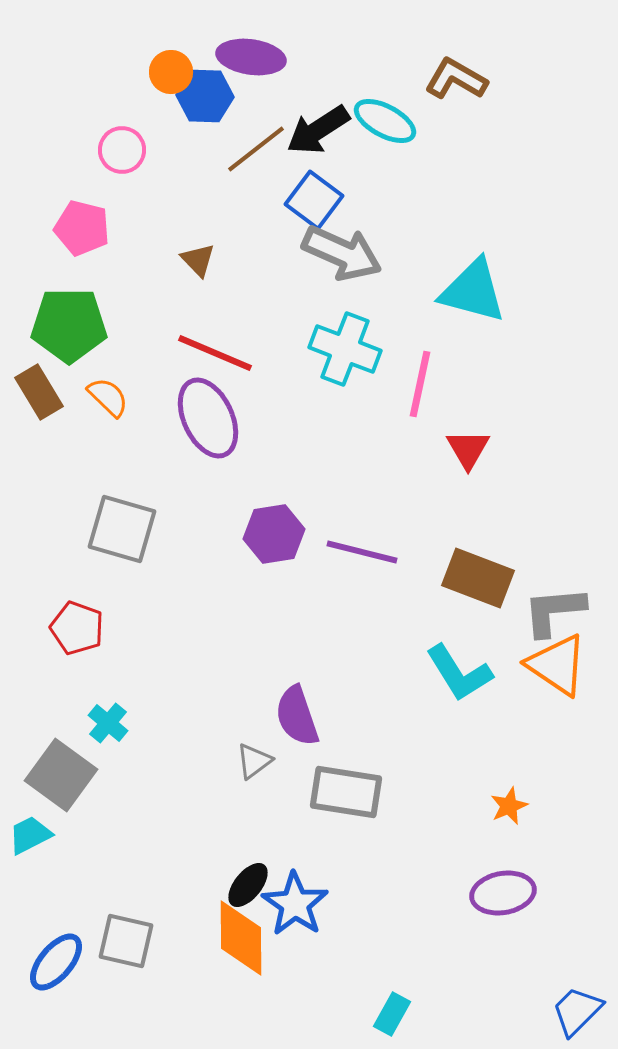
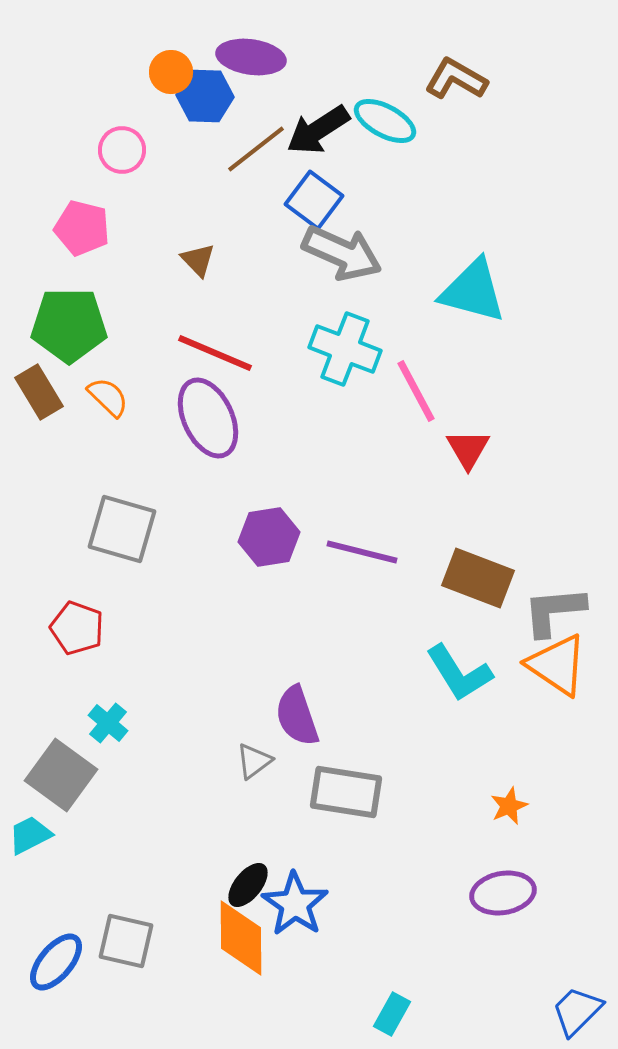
pink line at (420, 384): moved 4 px left, 7 px down; rotated 40 degrees counterclockwise
purple hexagon at (274, 534): moved 5 px left, 3 px down
